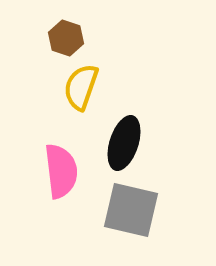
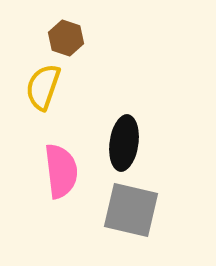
yellow semicircle: moved 38 px left
black ellipse: rotated 10 degrees counterclockwise
